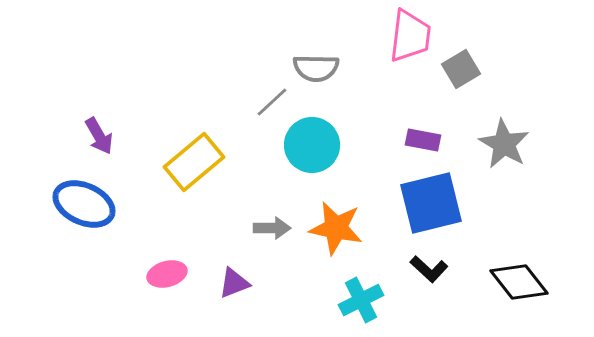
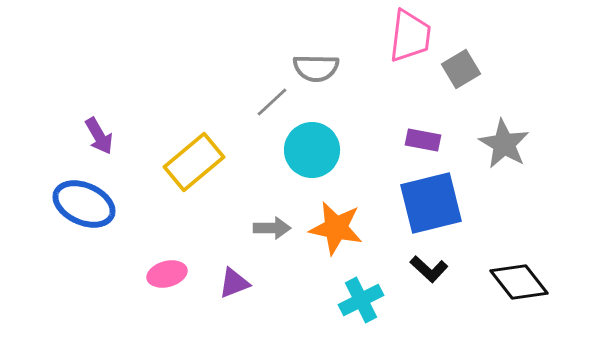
cyan circle: moved 5 px down
